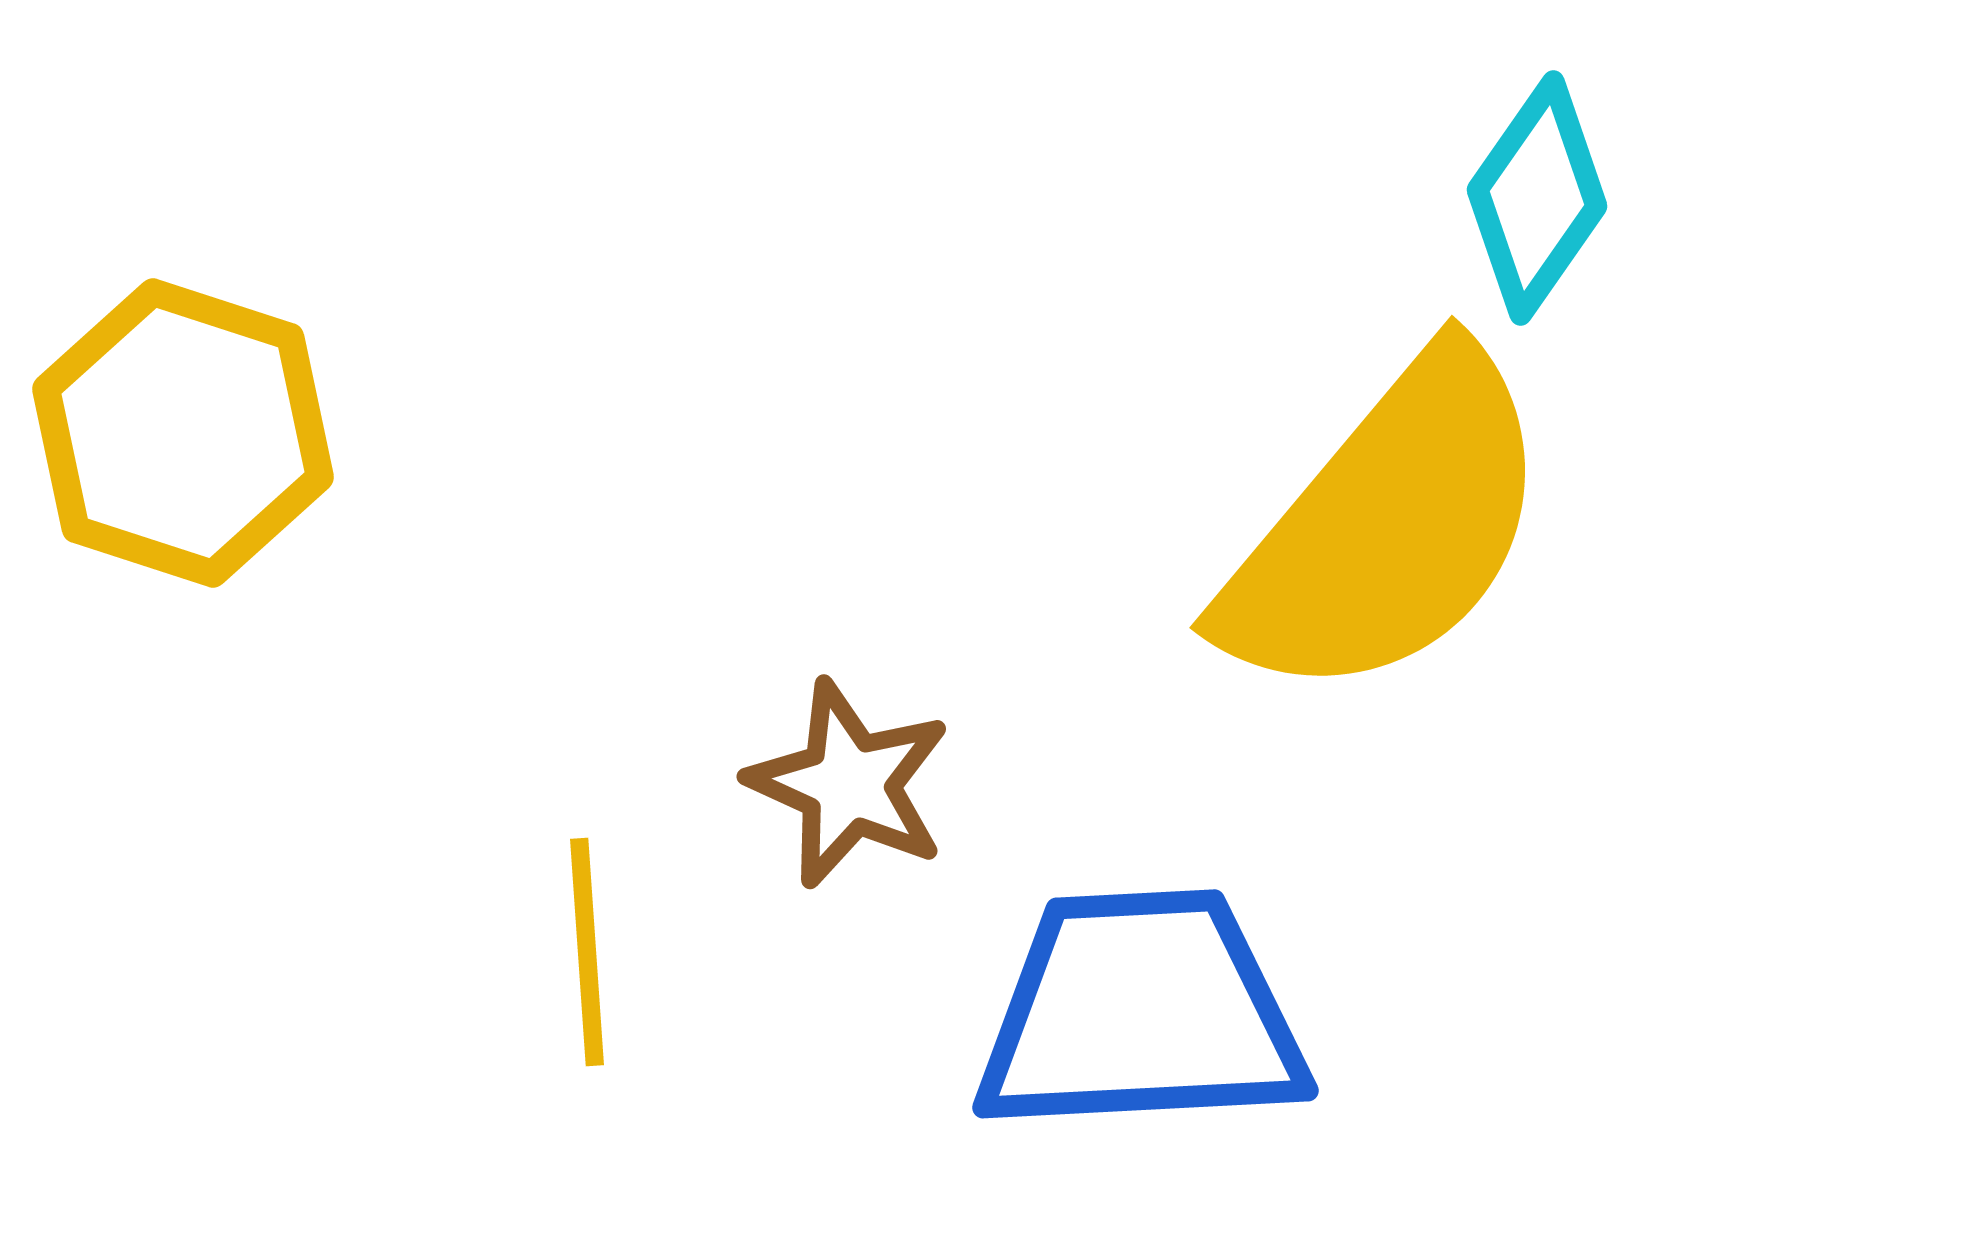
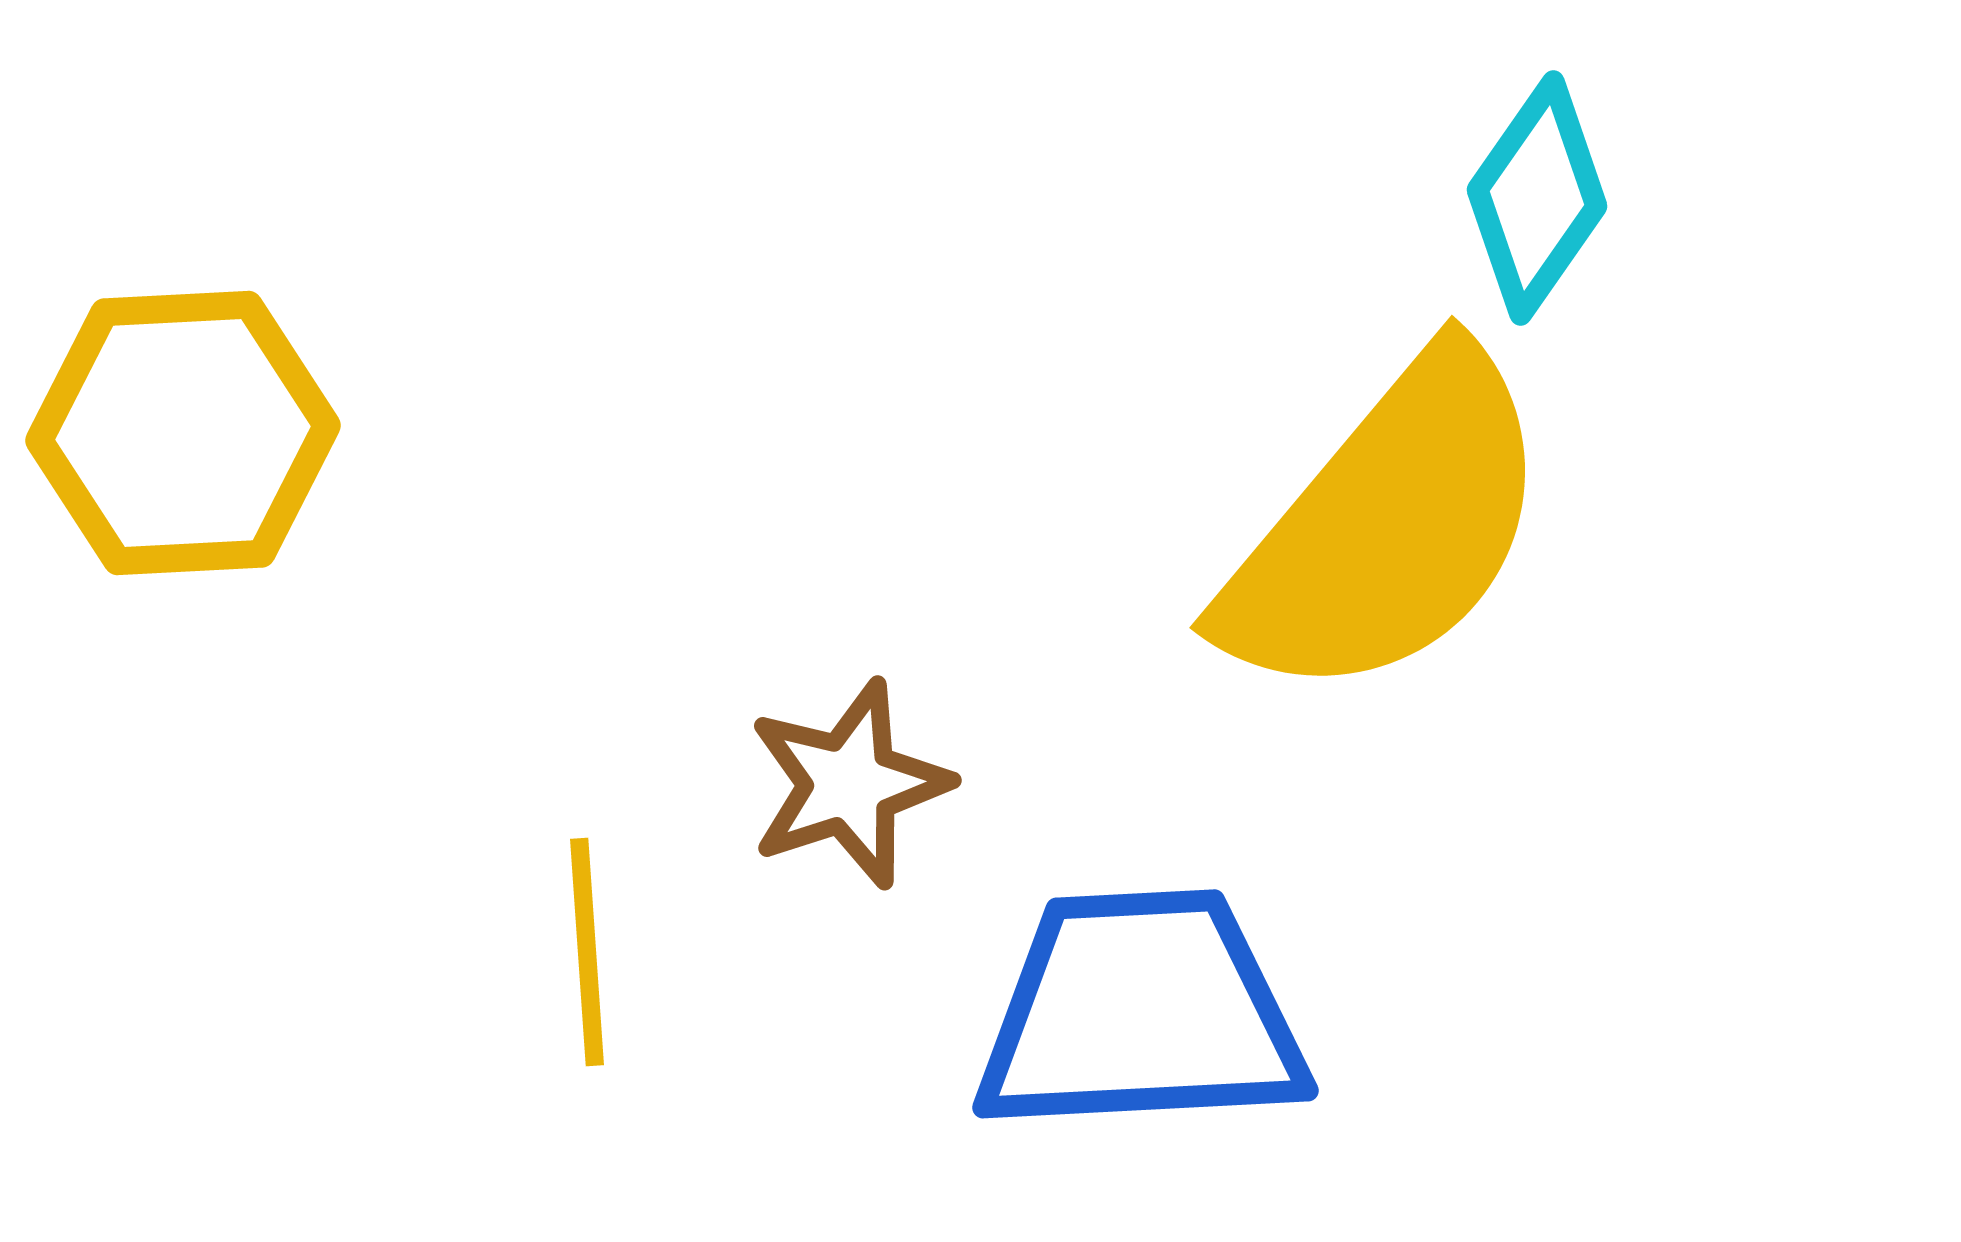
yellow hexagon: rotated 21 degrees counterclockwise
brown star: rotated 30 degrees clockwise
